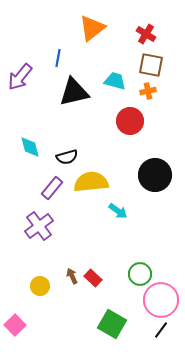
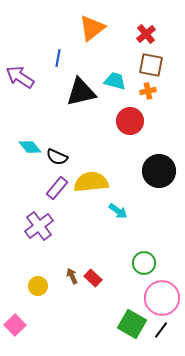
red cross: rotated 18 degrees clockwise
purple arrow: rotated 84 degrees clockwise
black triangle: moved 7 px right
cyan diamond: rotated 25 degrees counterclockwise
black semicircle: moved 10 px left; rotated 40 degrees clockwise
black circle: moved 4 px right, 4 px up
purple rectangle: moved 5 px right
green circle: moved 4 px right, 11 px up
yellow circle: moved 2 px left
pink circle: moved 1 px right, 2 px up
green square: moved 20 px right
